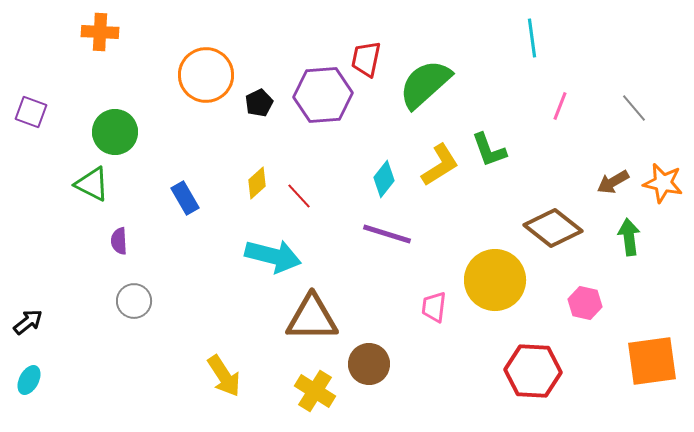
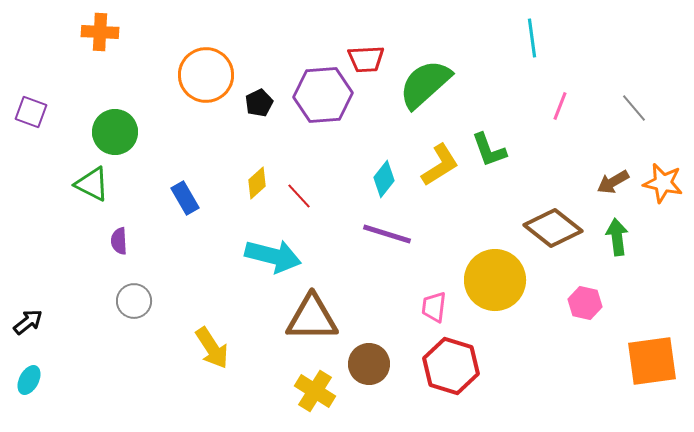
red trapezoid: rotated 105 degrees counterclockwise
green arrow: moved 12 px left
red hexagon: moved 82 px left, 5 px up; rotated 14 degrees clockwise
yellow arrow: moved 12 px left, 28 px up
